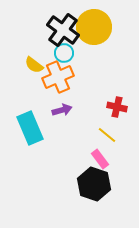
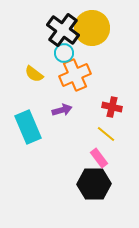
yellow circle: moved 2 px left, 1 px down
yellow semicircle: moved 9 px down
orange cross: moved 17 px right, 2 px up
red cross: moved 5 px left
cyan rectangle: moved 2 px left, 1 px up
yellow line: moved 1 px left, 1 px up
pink rectangle: moved 1 px left, 1 px up
black hexagon: rotated 20 degrees counterclockwise
